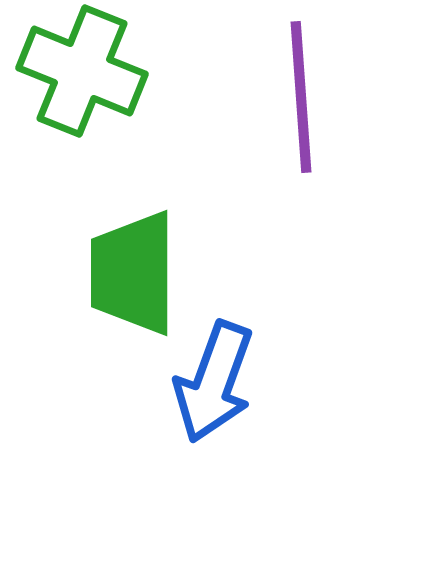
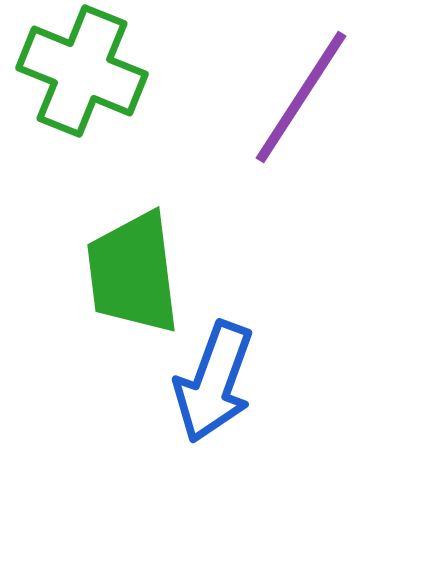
purple line: rotated 37 degrees clockwise
green trapezoid: rotated 7 degrees counterclockwise
